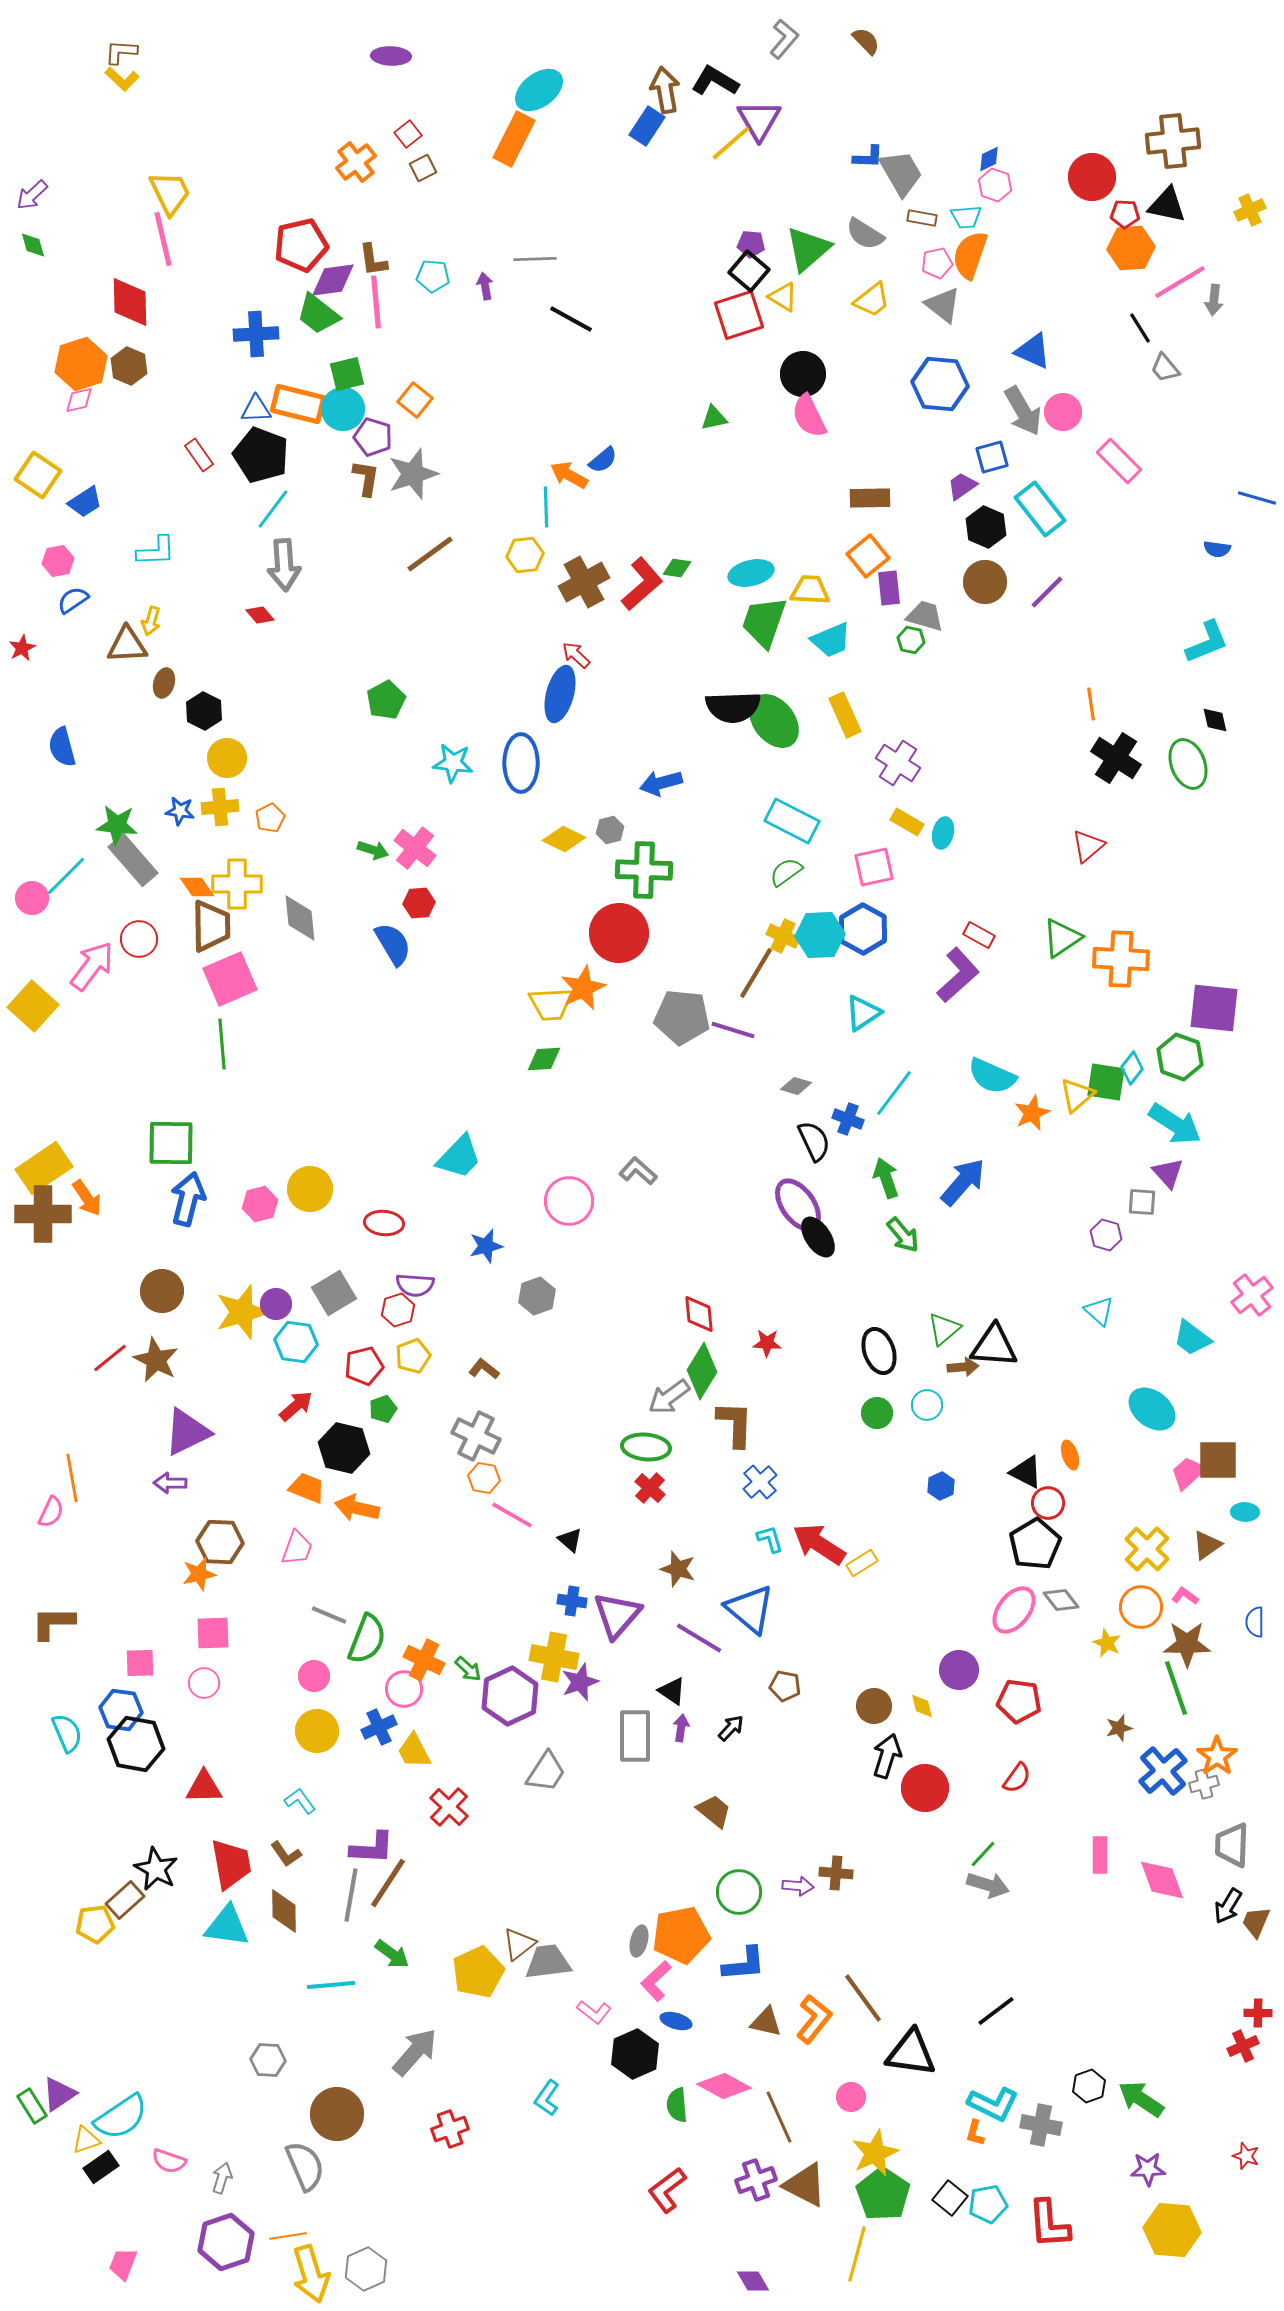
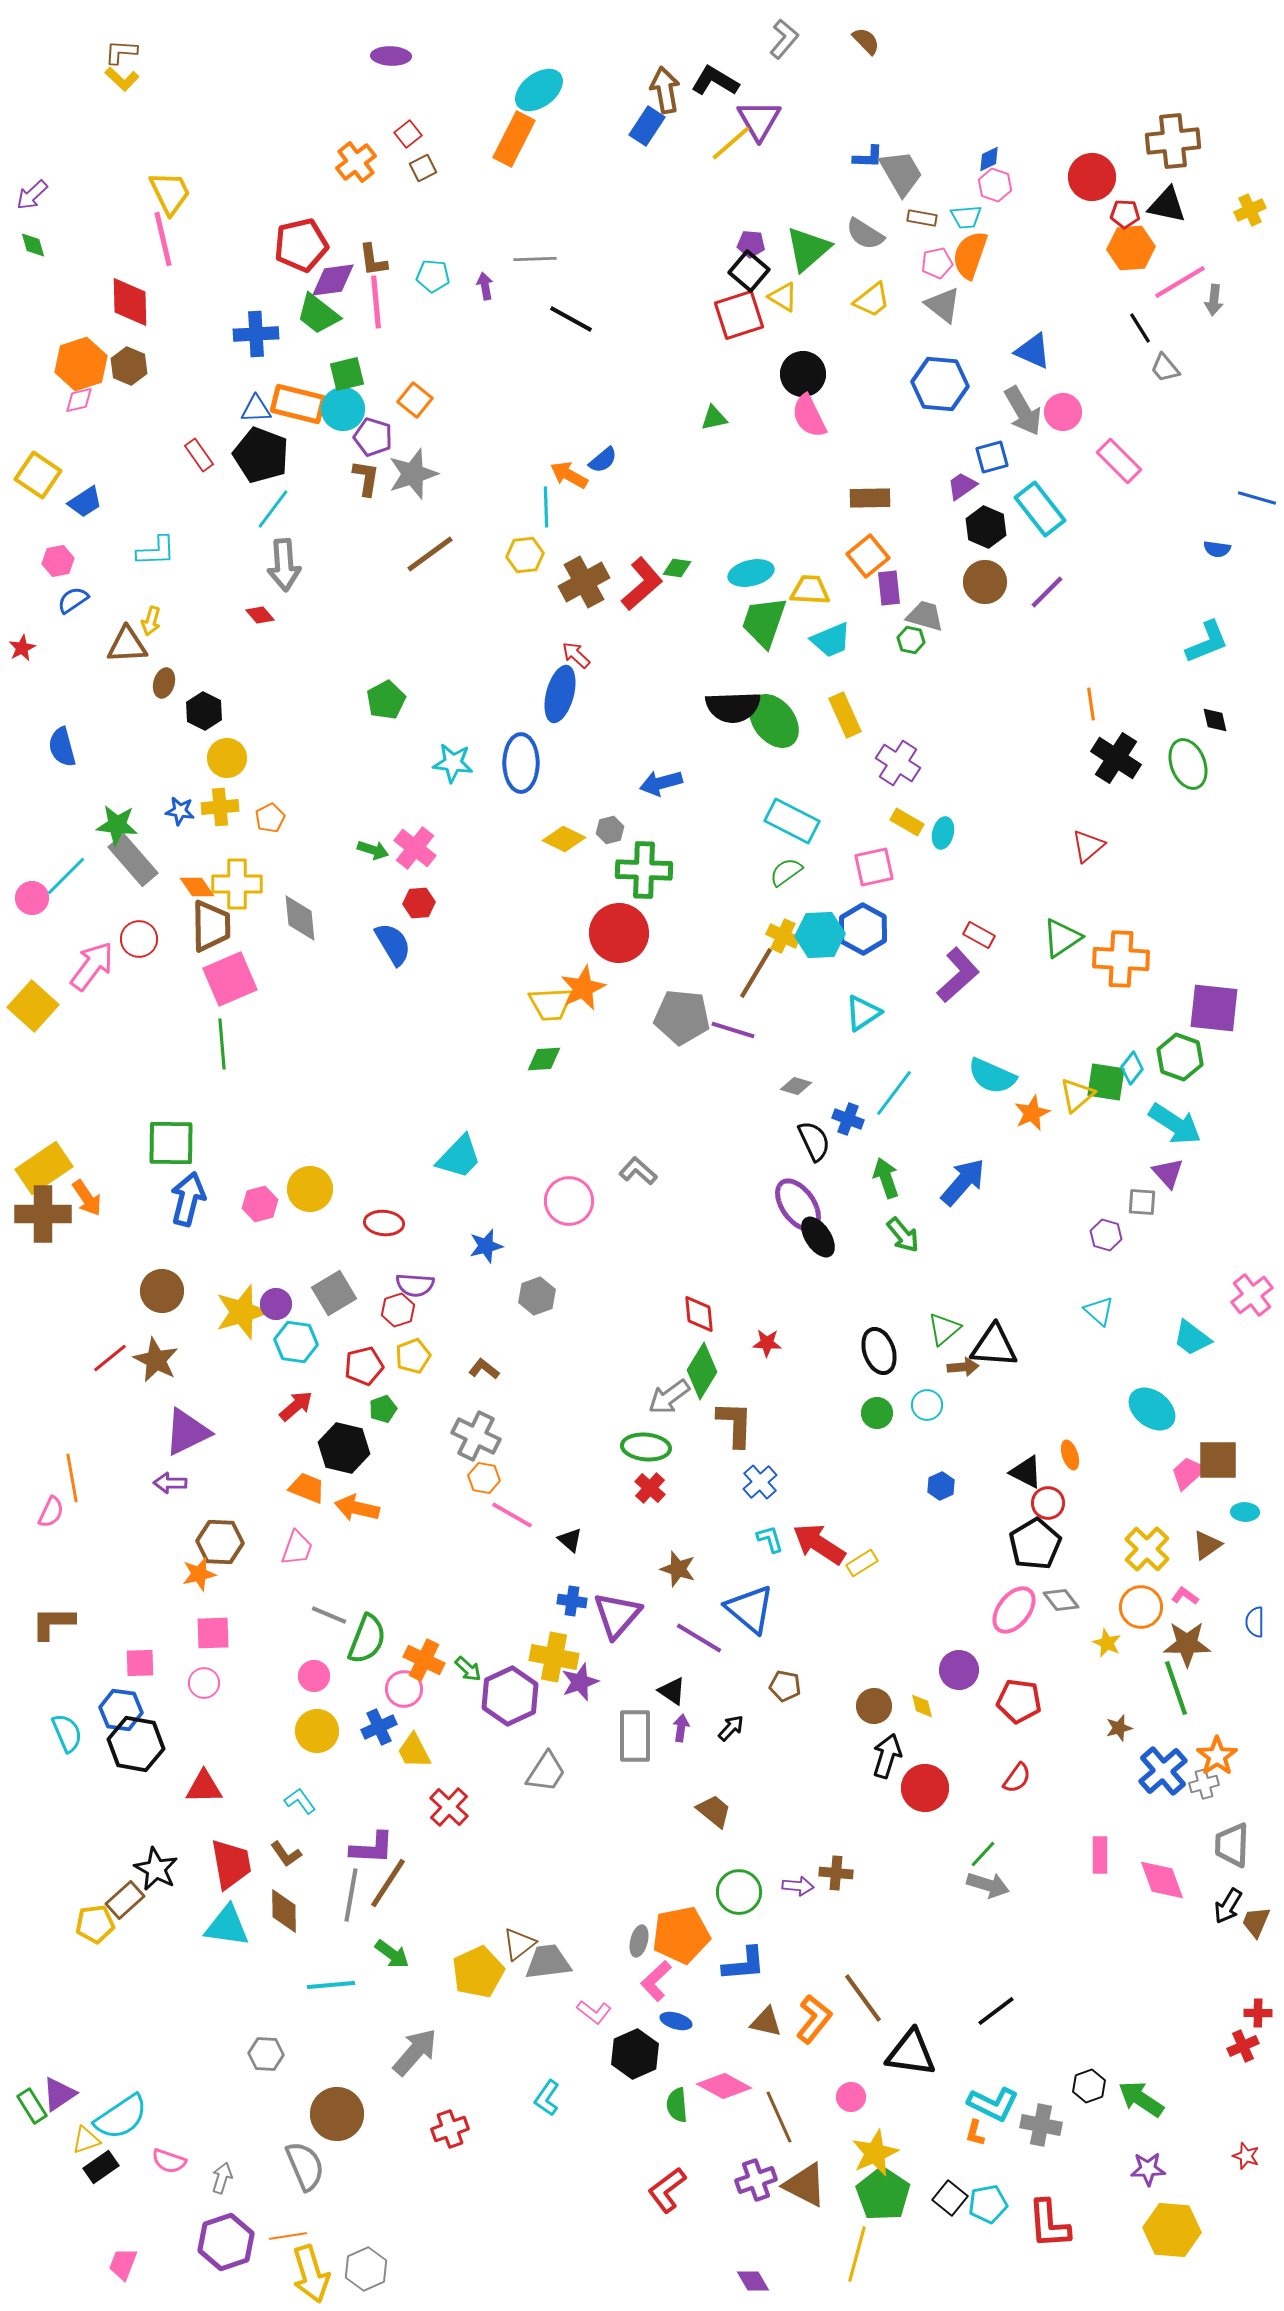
gray hexagon at (268, 2060): moved 2 px left, 6 px up
